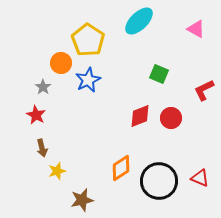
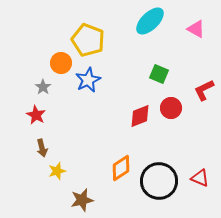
cyan ellipse: moved 11 px right
yellow pentagon: rotated 12 degrees counterclockwise
red circle: moved 10 px up
